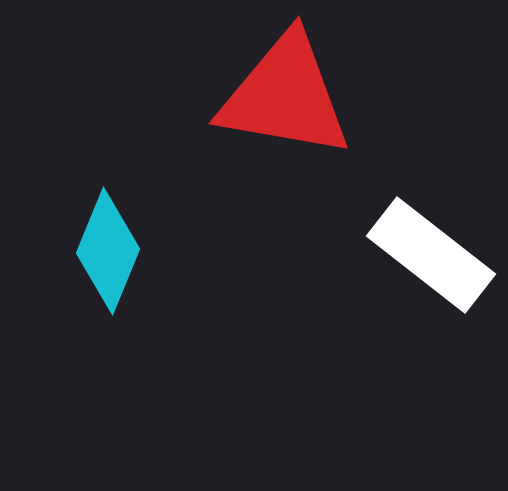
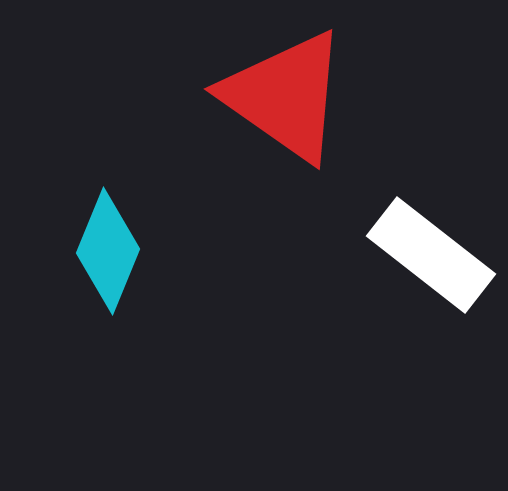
red triangle: rotated 25 degrees clockwise
